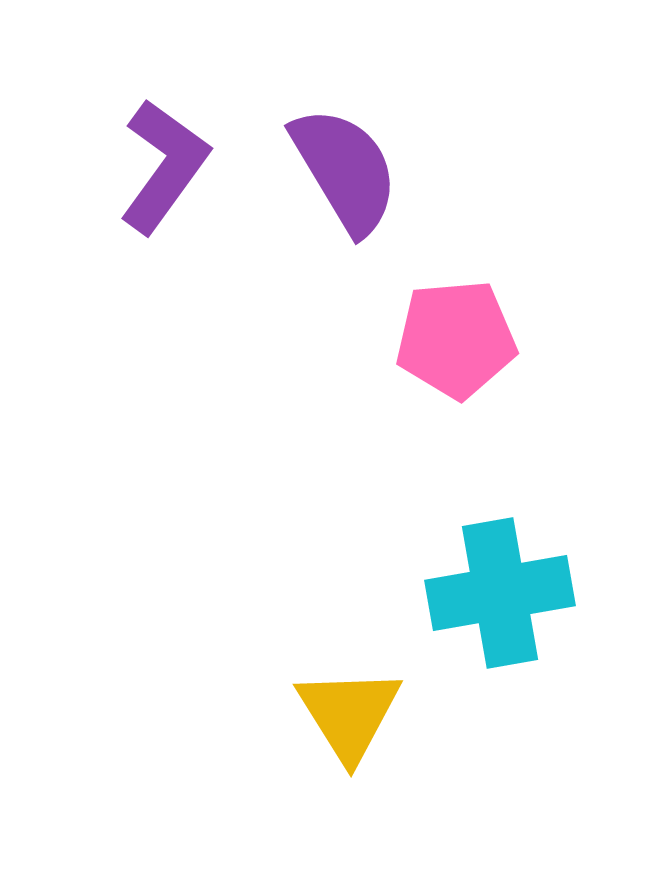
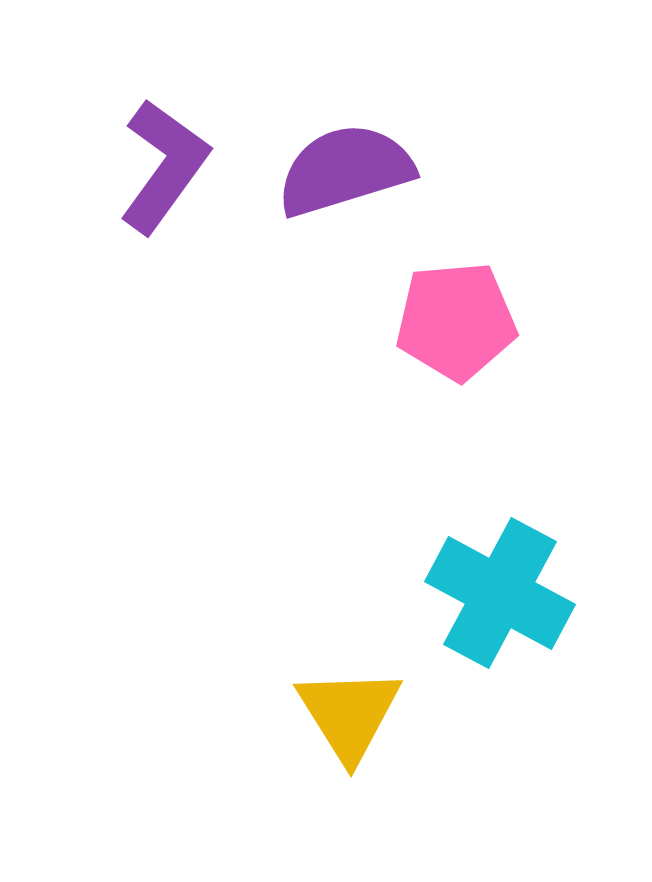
purple semicircle: rotated 76 degrees counterclockwise
pink pentagon: moved 18 px up
cyan cross: rotated 38 degrees clockwise
